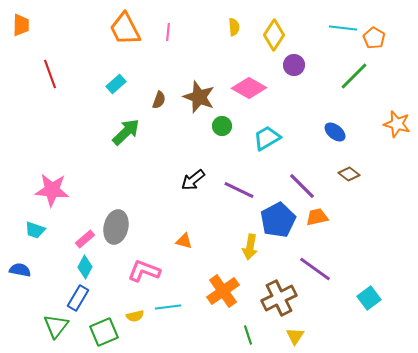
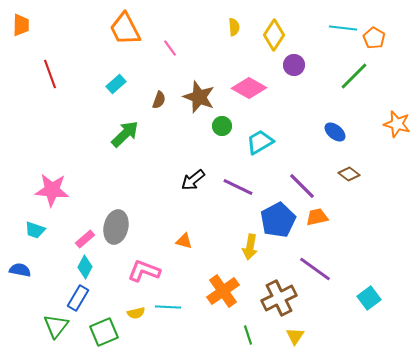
pink line at (168, 32): moved 2 px right, 16 px down; rotated 42 degrees counterclockwise
green arrow at (126, 132): moved 1 px left, 2 px down
cyan trapezoid at (267, 138): moved 7 px left, 4 px down
purple line at (239, 190): moved 1 px left, 3 px up
cyan line at (168, 307): rotated 10 degrees clockwise
yellow semicircle at (135, 316): moved 1 px right, 3 px up
